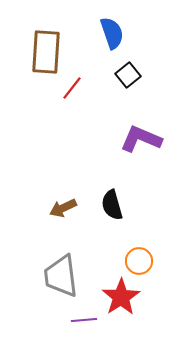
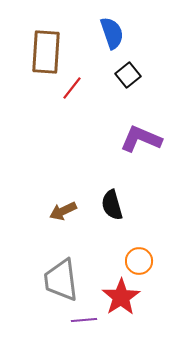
brown arrow: moved 3 px down
gray trapezoid: moved 4 px down
